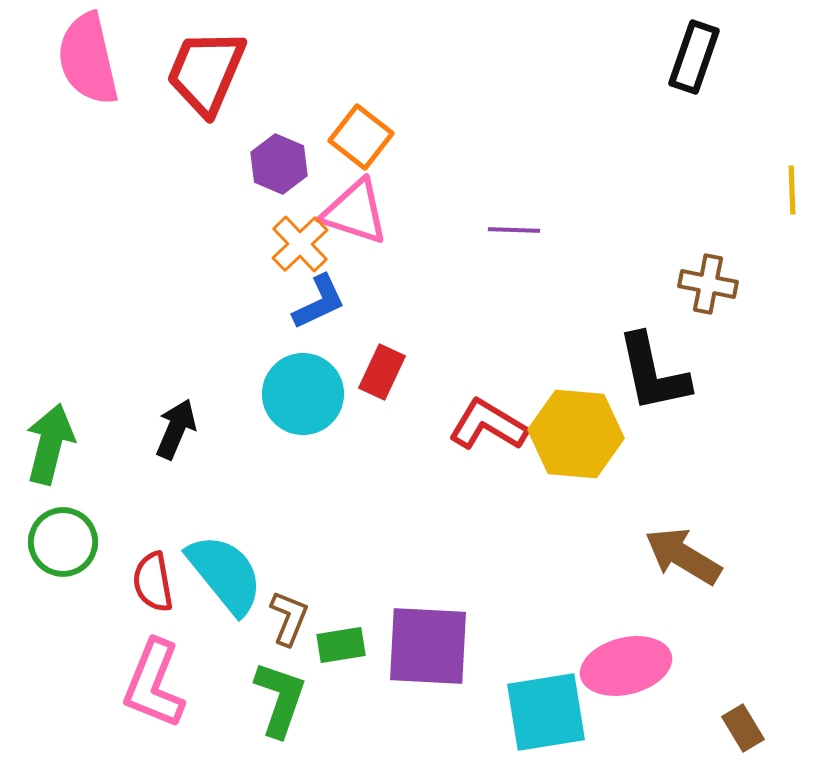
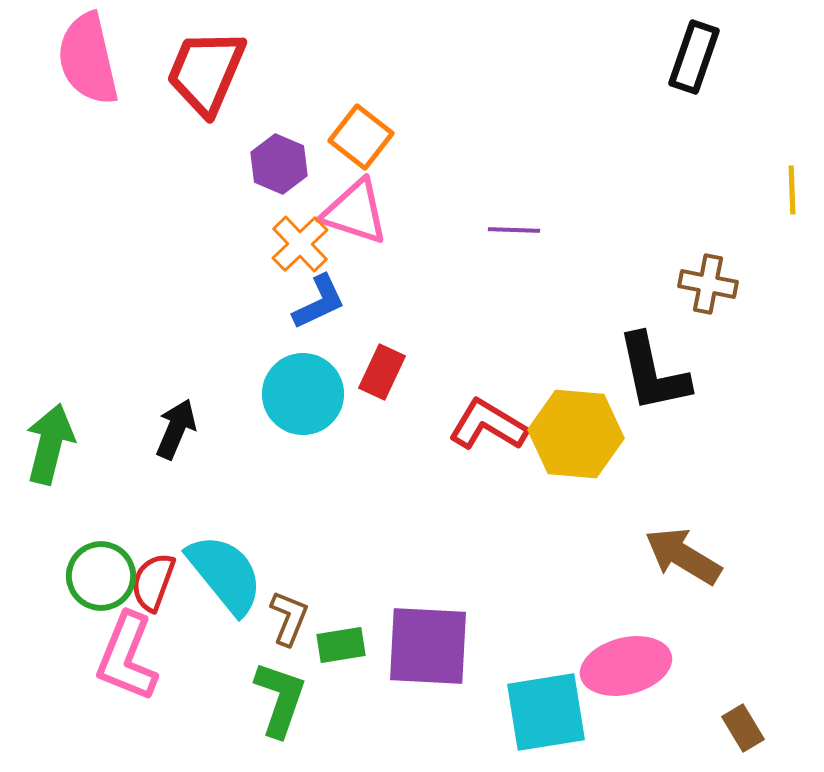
green circle: moved 38 px right, 34 px down
red semicircle: rotated 30 degrees clockwise
pink L-shape: moved 27 px left, 27 px up
